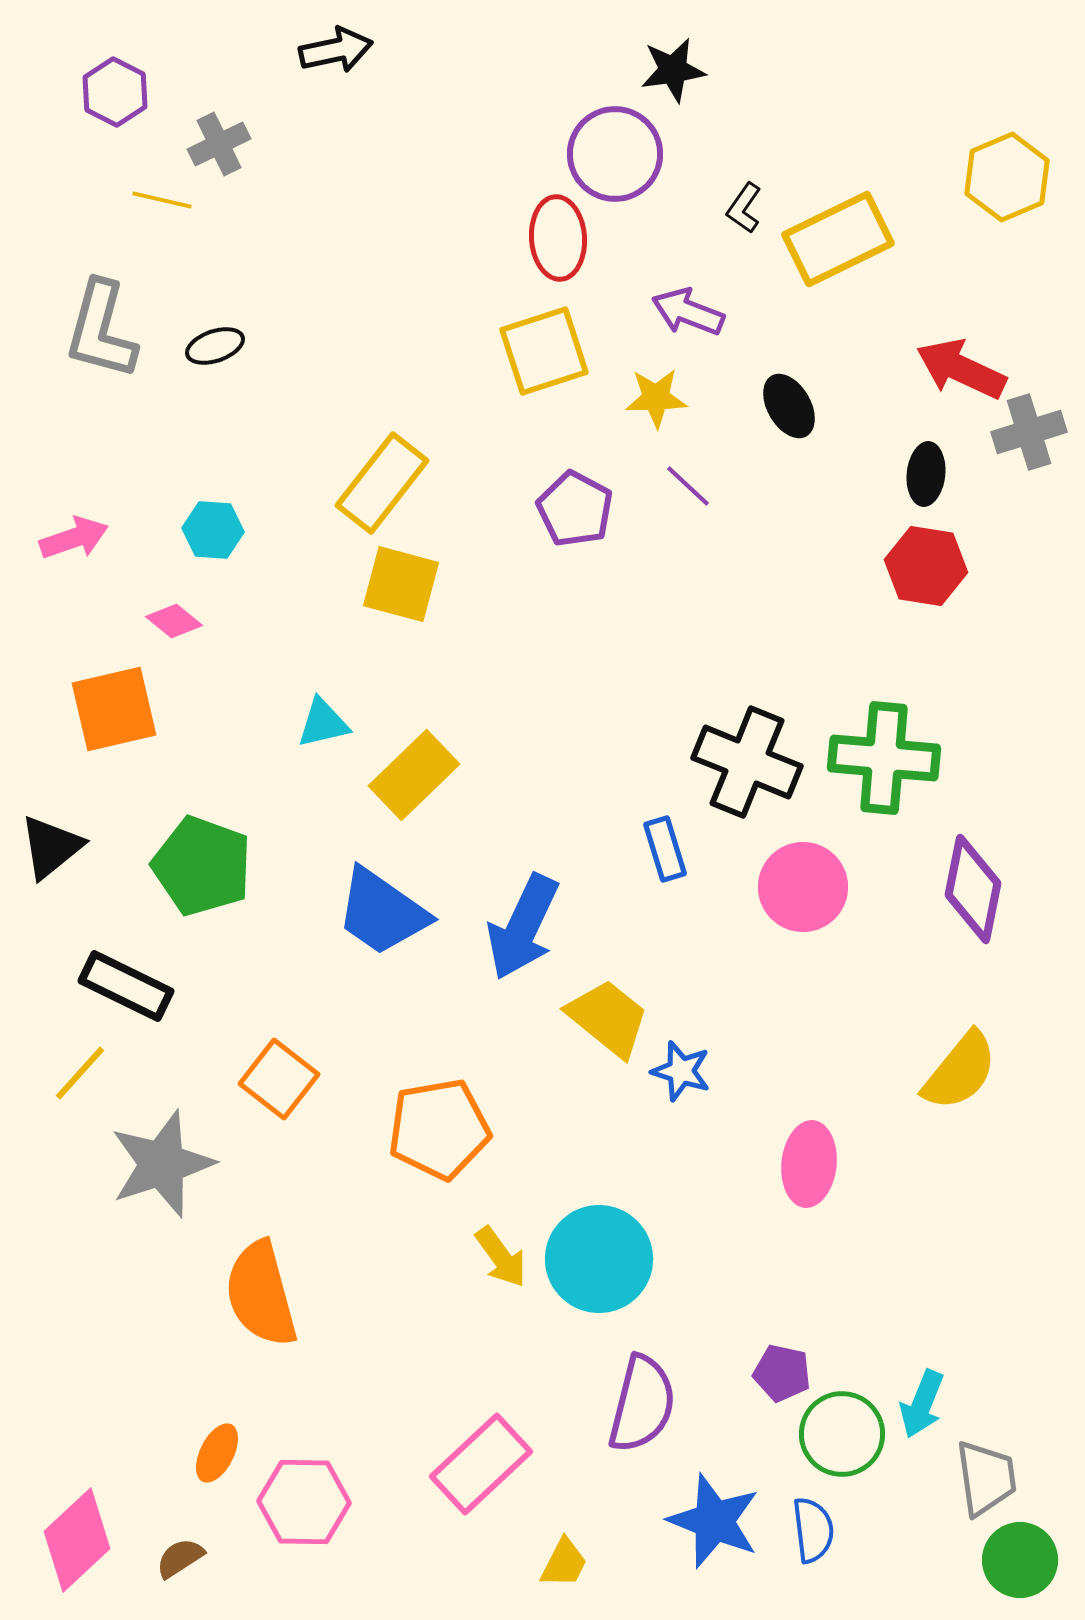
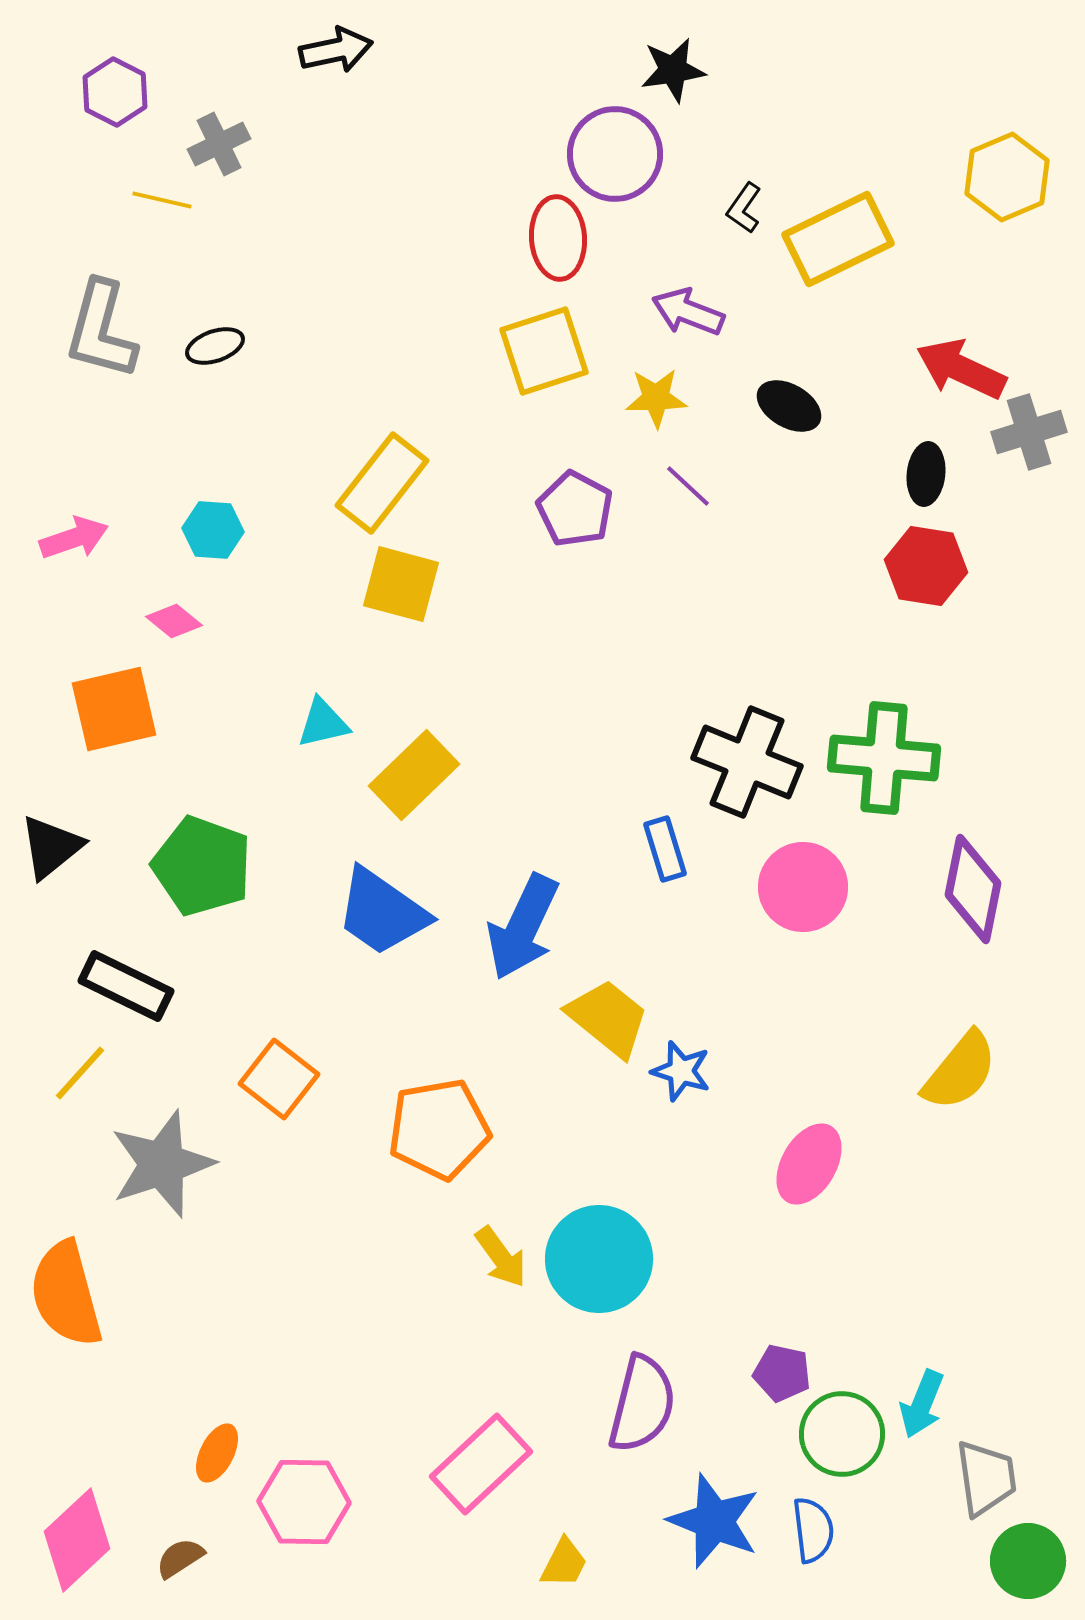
black ellipse at (789, 406): rotated 30 degrees counterclockwise
pink ellipse at (809, 1164): rotated 24 degrees clockwise
orange semicircle at (261, 1294): moved 195 px left
green circle at (1020, 1560): moved 8 px right, 1 px down
